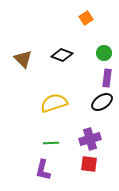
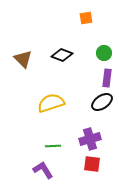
orange square: rotated 24 degrees clockwise
yellow semicircle: moved 3 px left
green line: moved 2 px right, 3 px down
red square: moved 3 px right
purple L-shape: rotated 135 degrees clockwise
